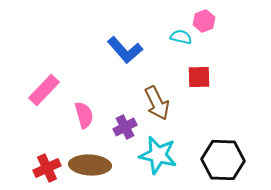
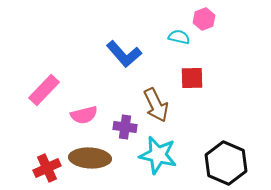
pink hexagon: moved 2 px up
cyan semicircle: moved 2 px left
blue L-shape: moved 1 px left, 4 px down
red square: moved 7 px left, 1 px down
brown arrow: moved 1 px left, 2 px down
pink semicircle: rotated 92 degrees clockwise
purple cross: rotated 35 degrees clockwise
black hexagon: moved 3 px right, 3 px down; rotated 21 degrees clockwise
brown ellipse: moved 7 px up
